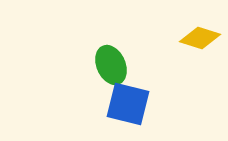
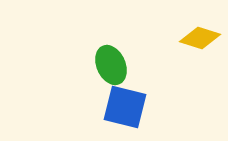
blue square: moved 3 px left, 3 px down
